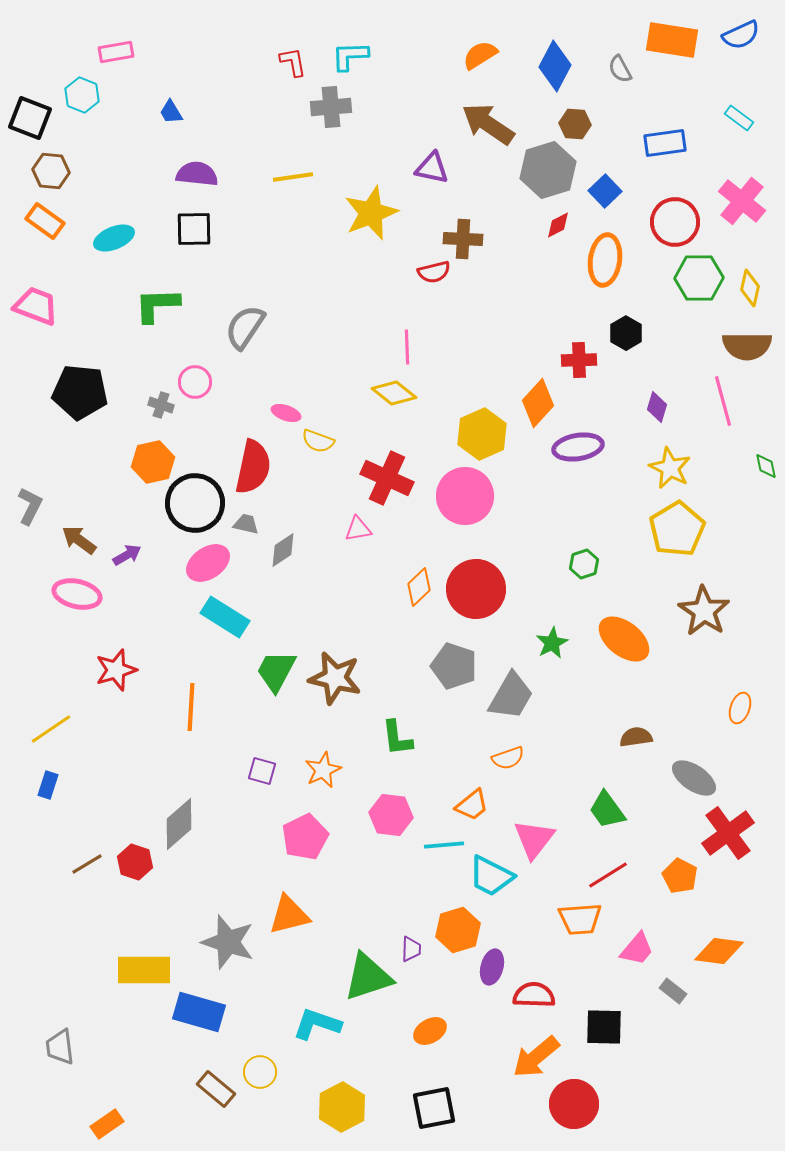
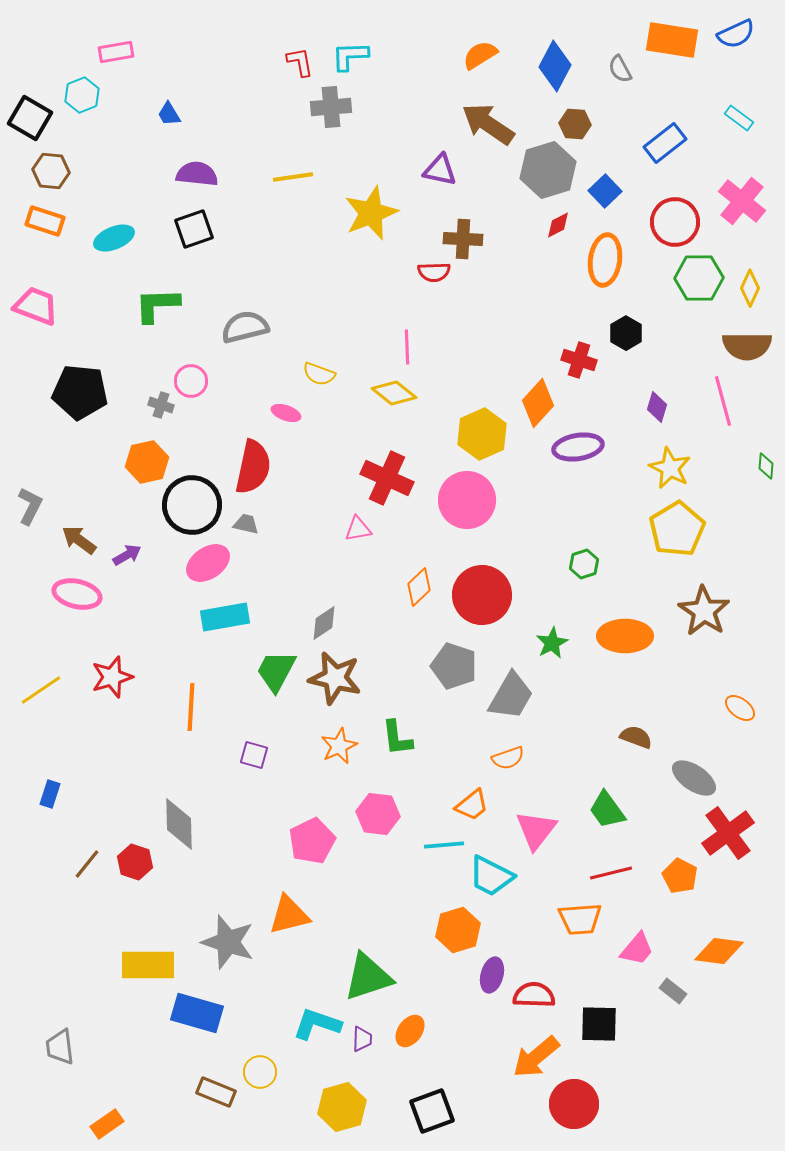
blue semicircle at (741, 35): moved 5 px left, 1 px up
red L-shape at (293, 62): moved 7 px right
cyan hexagon at (82, 95): rotated 16 degrees clockwise
blue trapezoid at (171, 112): moved 2 px left, 2 px down
black square at (30, 118): rotated 9 degrees clockwise
blue rectangle at (665, 143): rotated 30 degrees counterclockwise
purple triangle at (432, 168): moved 8 px right, 2 px down
orange rectangle at (45, 221): rotated 18 degrees counterclockwise
black square at (194, 229): rotated 18 degrees counterclockwise
red semicircle at (434, 272): rotated 12 degrees clockwise
yellow diamond at (750, 288): rotated 12 degrees clockwise
gray semicircle at (245, 327): rotated 42 degrees clockwise
red cross at (579, 360): rotated 20 degrees clockwise
pink circle at (195, 382): moved 4 px left, 1 px up
yellow semicircle at (318, 441): moved 1 px right, 67 px up
orange hexagon at (153, 462): moved 6 px left
green diamond at (766, 466): rotated 16 degrees clockwise
pink circle at (465, 496): moved 2 px right, 4 px down
black circle at (195, 503): moved 3 px left, 2 px down
gray diamond at (283, 550): moved 41 px right, 73 px down
red circle at (476, 589): moved 6 px right, 6 px down
cyan rectangle at (225, 617): rotated 42 degrees counterclockwise
orange ellipse at (624, 639): moved 1 px right, 3 px up; rotated 38 degrees counterclockwise
red star at (116, 670): moved 4 px left, 7 px down
orange ellipse at (740, 708): rotated 72 degrees counterclockwise
yellow line at (51, 729): moved 10 px left, 39 px up
brown semicircle at (636, 737): rotated 28 degrees clockwise
orange star at (323, 770): moved 16 px right, 24 px up
purple square at (262, 771): moved 8 px left, 16 px up
blue rectangle at (48, 785): moved 2 px right, 9 px down
pink hexagon at (391, 815): moved 13 px left, 1 px up
gray diamond at (179, 824): rotated 50 degrees counterclockwise
pink pentagon at (305, 837): moved 7 px right, 4 px down
pink triangle at (534, 839): moved 2 px right, 9 px up
brown line at (87, 864): rotated 20 degrees counterclockwise
red line at (608, 875): moved 3 px right, 2 px up; rotated 18 degrees clockwise
purple trapezoid at (411, 949): moved 49 px left, 90 px down
purple ellipse at (492, 967): moved 8 px down
yellow rectangle at (144, 970): moved 4 px right, 5 px up
blue rectangle at (199, 1012): moved 2 px left, 1 px down
black square at (604, 1027): moved 5 px left, 3 px up
orange ellipse at (430, 1031): moved 20 px left; rotated 24 degrees counterclockwise
brown rectangle at (216, 1089): moved 3 px down; rotated 18 degrees counterclockwise
yellow hexagon at (342, 1107): rotated 12 degrees clockwise
black square at (434, 1108): moved 2 px left, 3 px down; rotated 9 degrees counterclockwise
